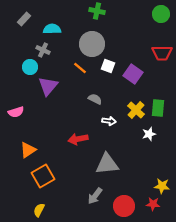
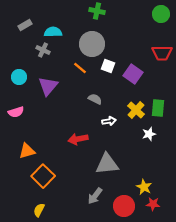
gray rectangle: moved 1 px right, 6 px down; rotated 16 degrees clockwise
cyan semicircle: moved 1 px right, 3 px down
cyan circle: moved 11 px left, 10 px down
white arrow: rotated 16 degrees counterclockwise
orange triangle: moved 1 px left, 1 px down; rotated 18 degrees clockwise
orange square: rotated 15 degrees counterclockwise
yellow star: moved 18 px left, 1 px down; rotated 21 degrees clockwise
